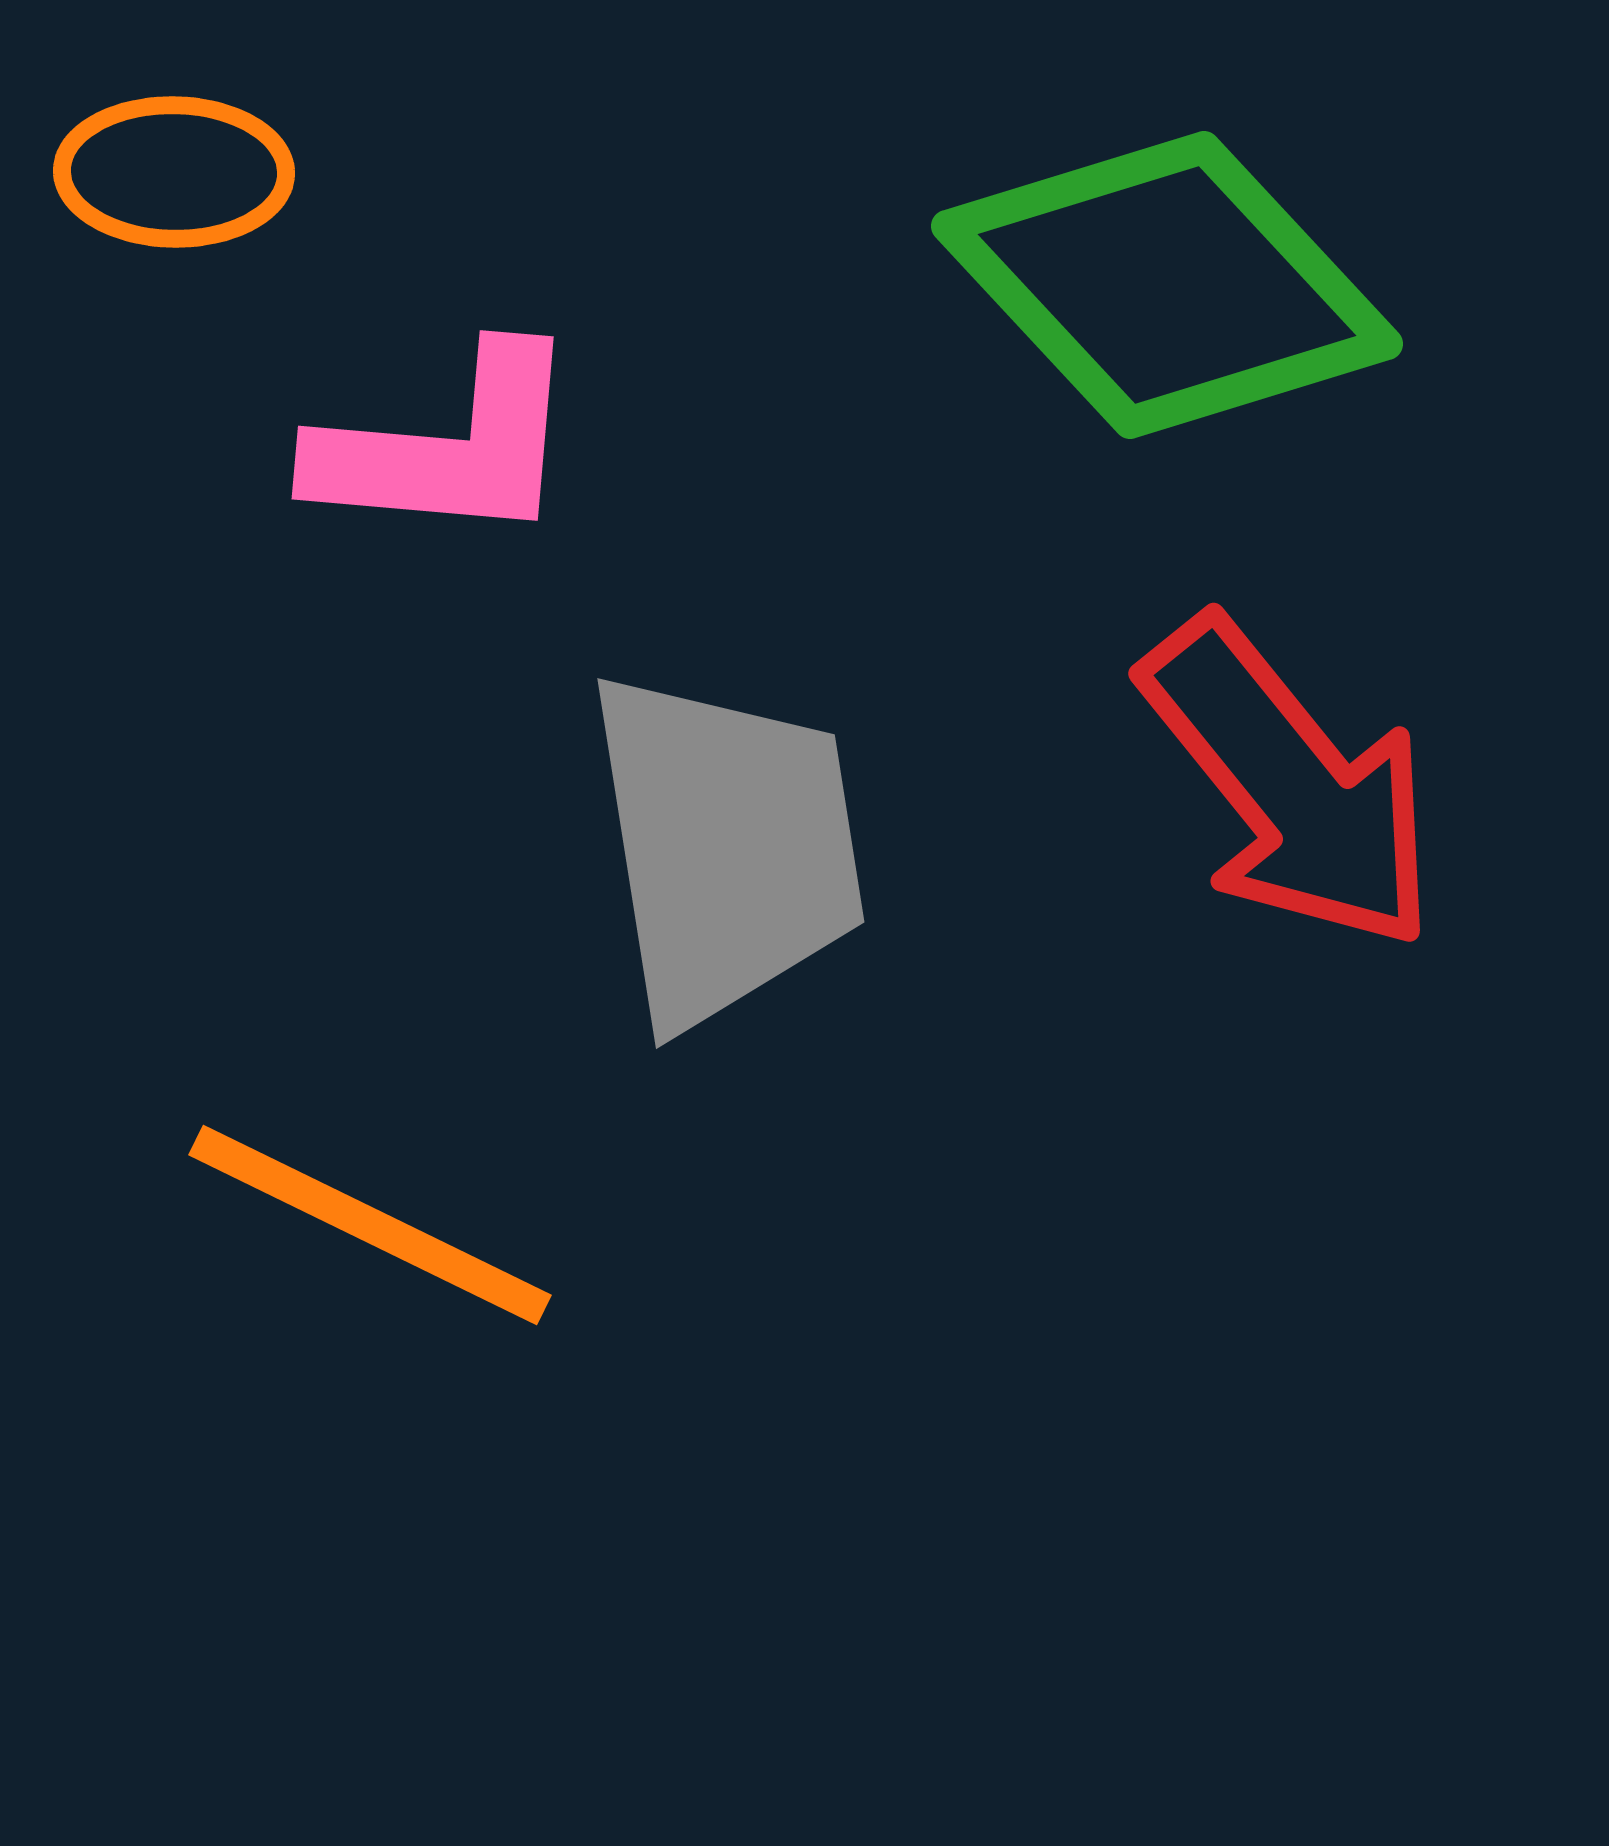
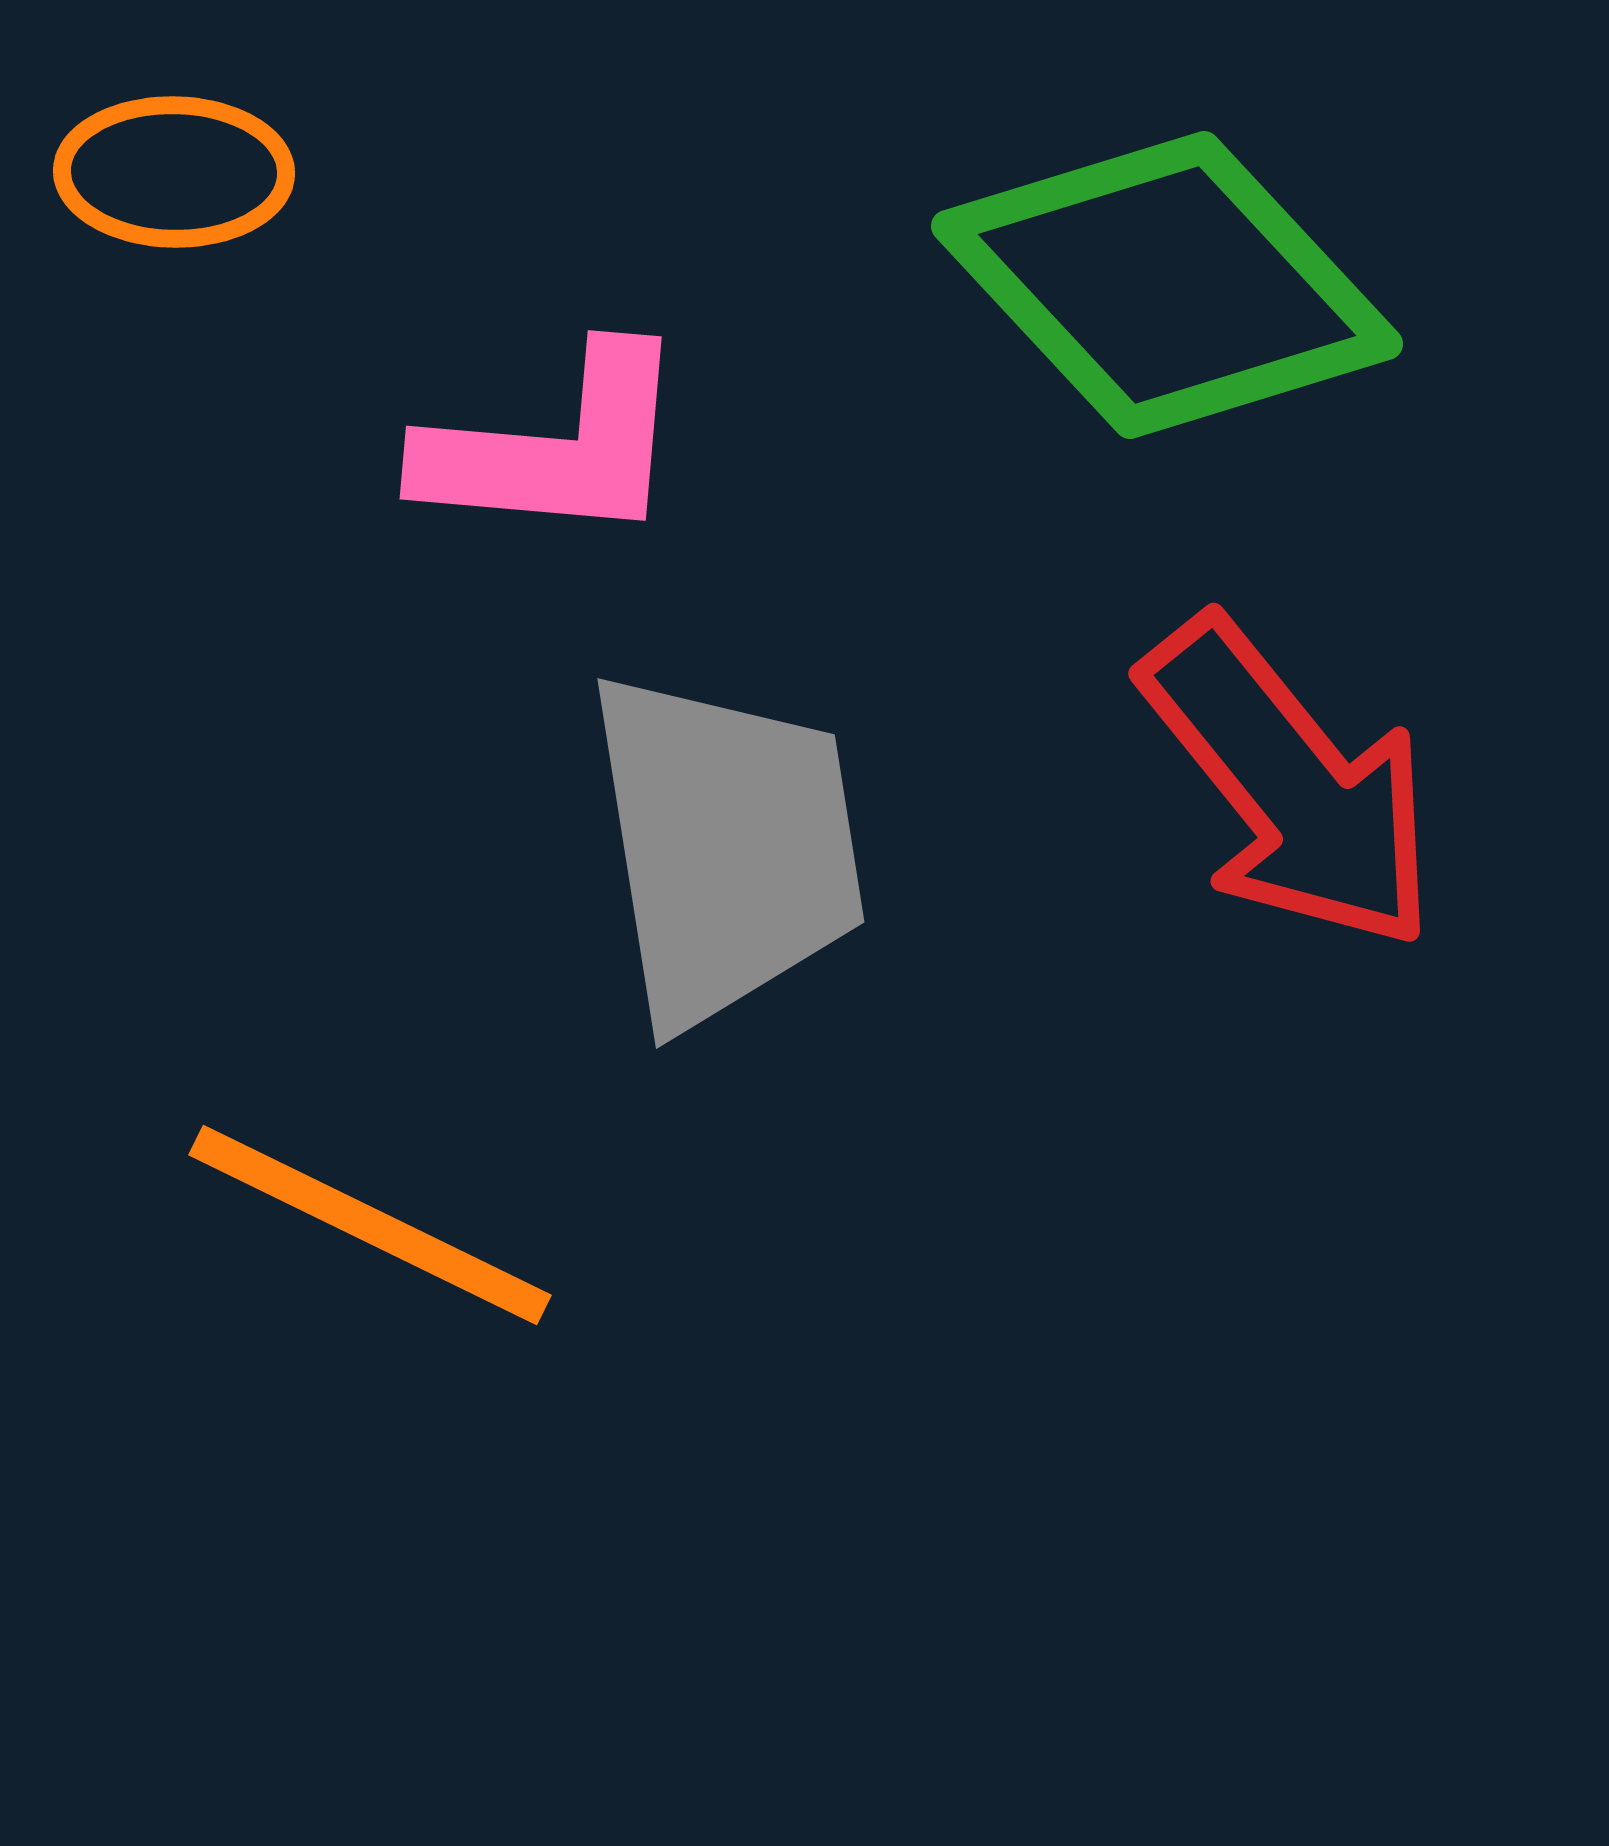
pink L-shape: moved 108 px right
